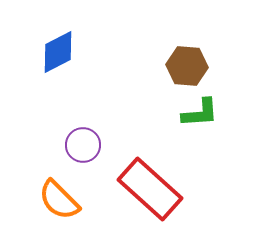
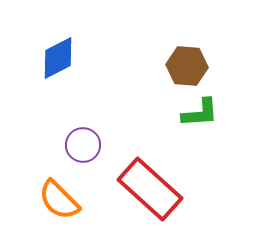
blue diamond: moved 6 px down
